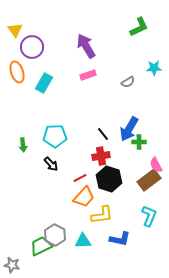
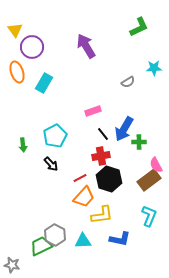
pink rectangle: moved 5 px right, 36 px down
blue arrow: moved 5 px left
cyan pentagon: rotated 25 degrees counterclockwise
